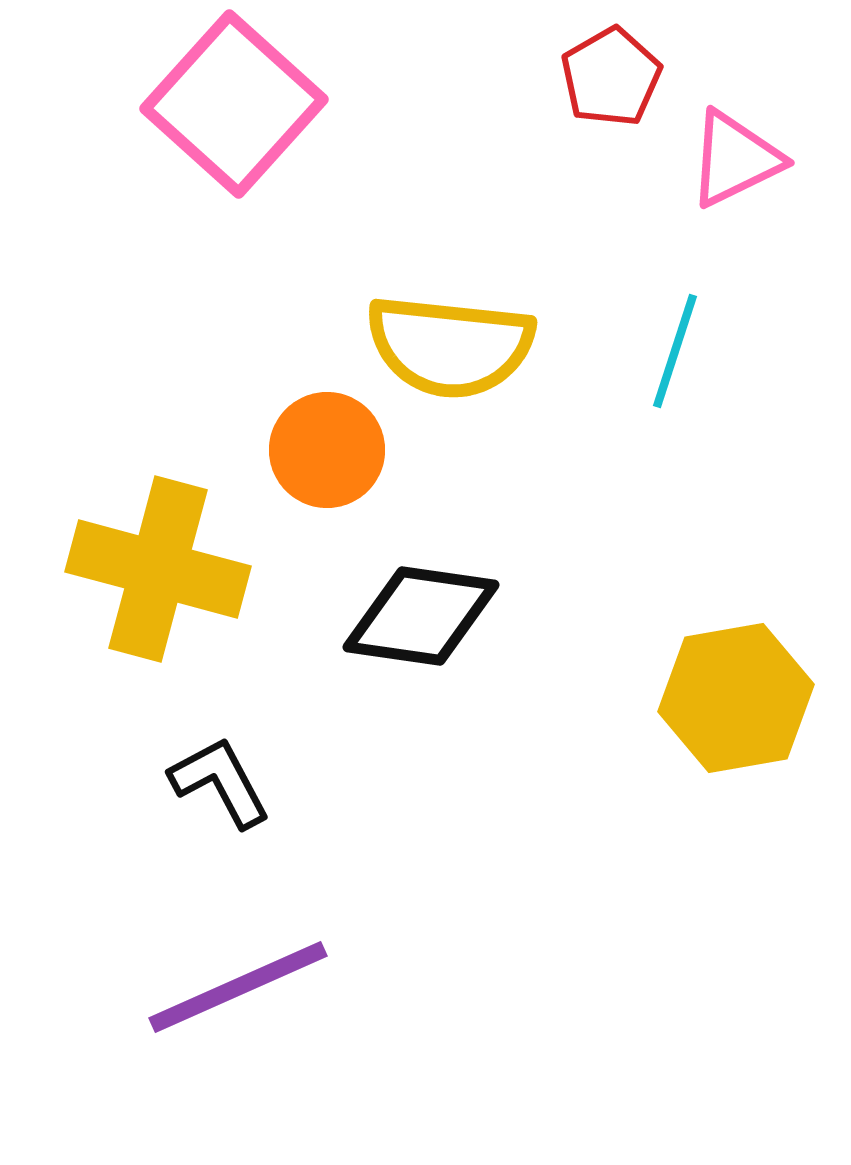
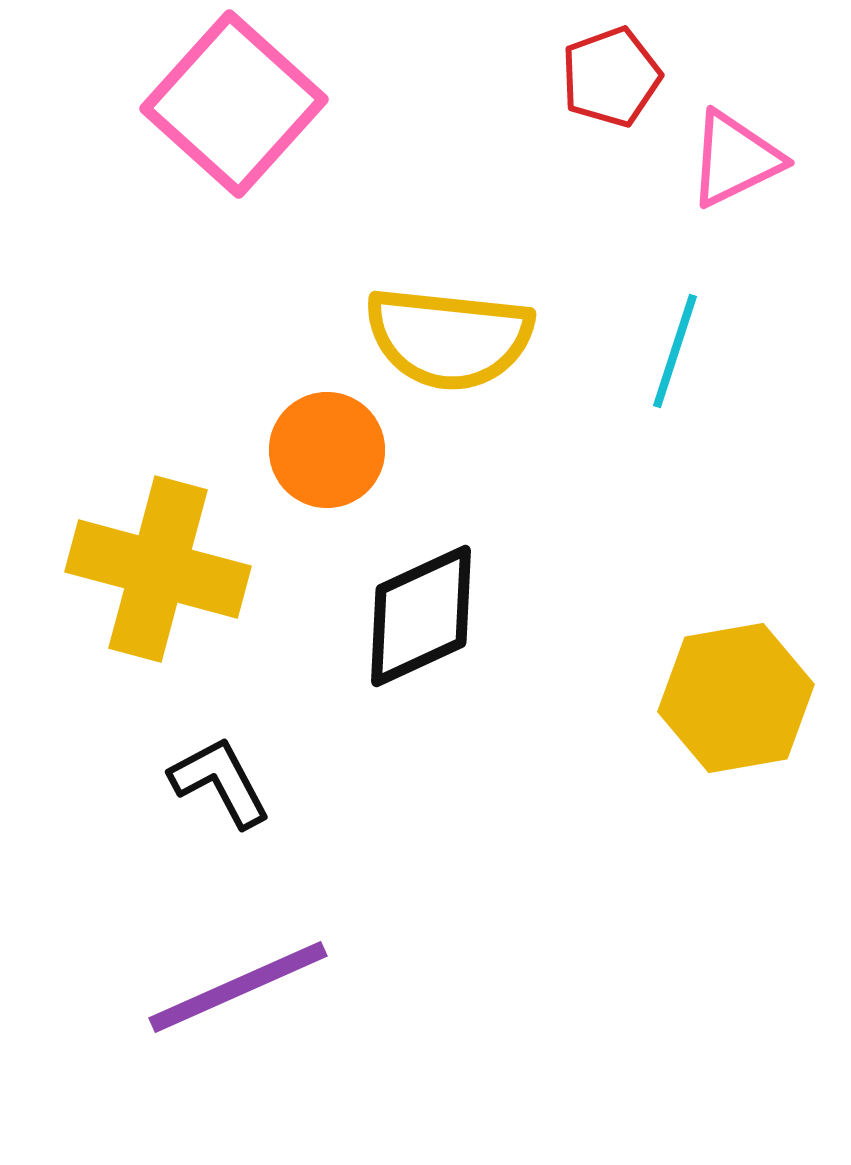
red pentagon: rotated 10 degrees clockwise
yellow semicircle: moved 1 px left, 8 px up
black diamond: rotated 33 degrees counterclockwise
